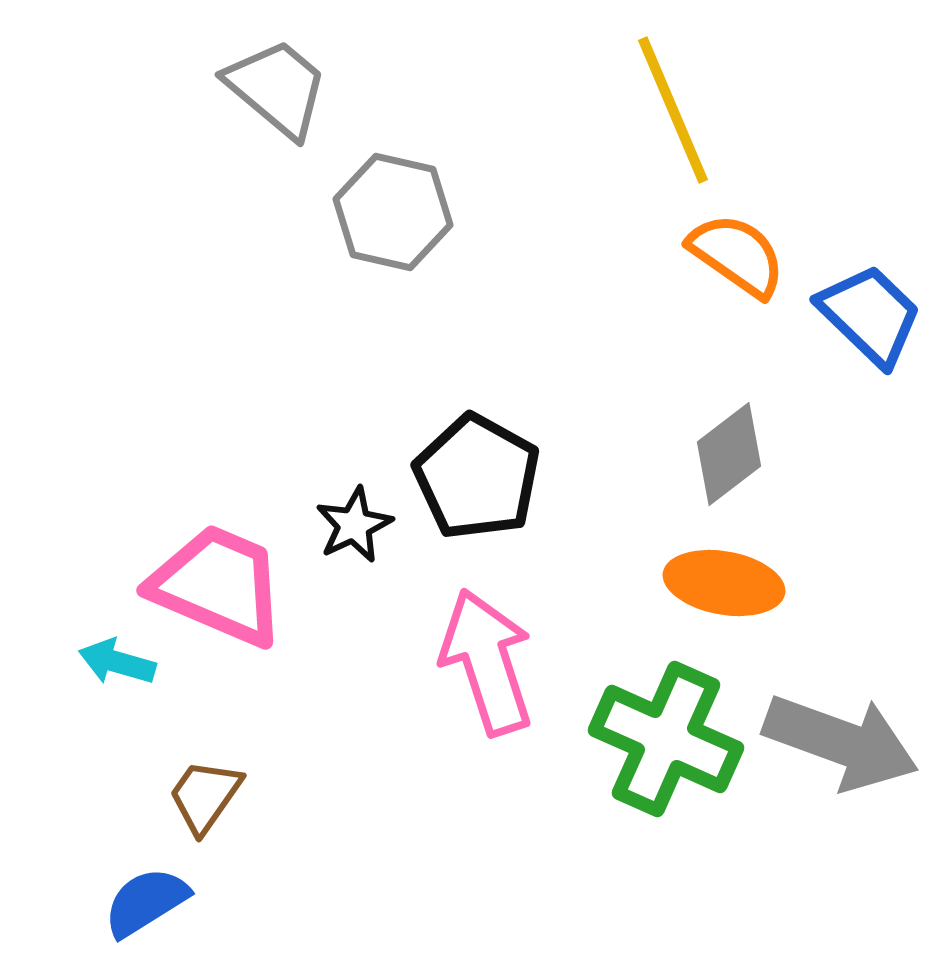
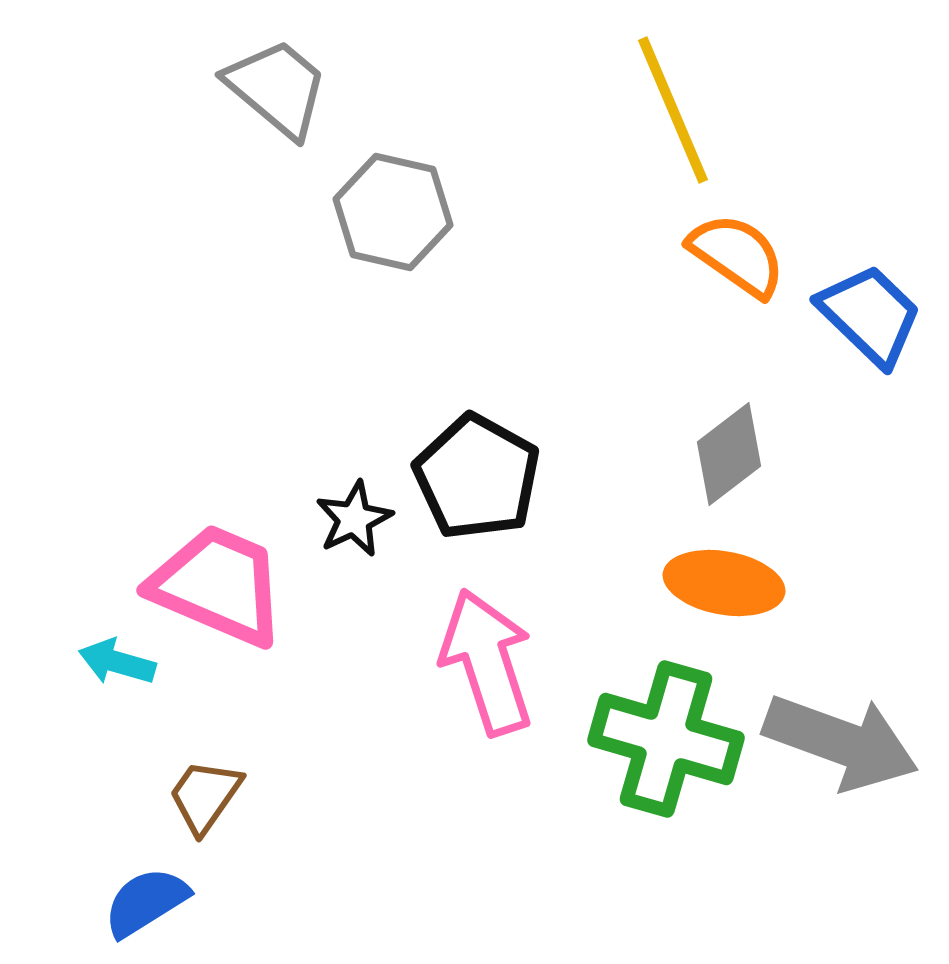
black star: moved 6 px up
green cross: rotated 8 degrees counterclockwise
